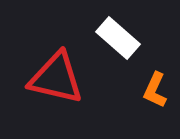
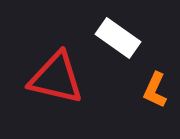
white rectangle: rotated 6 degrees counterclockwise
